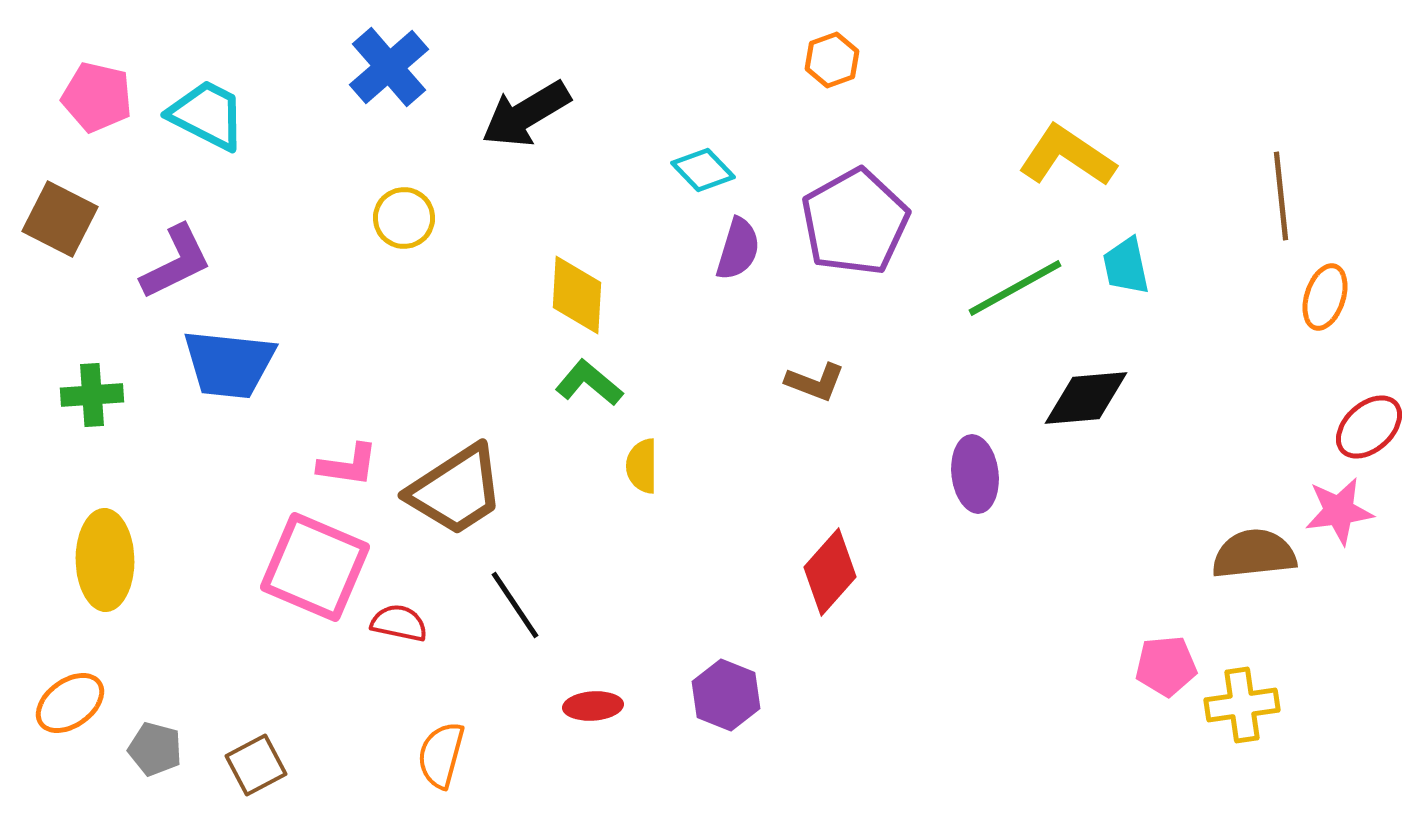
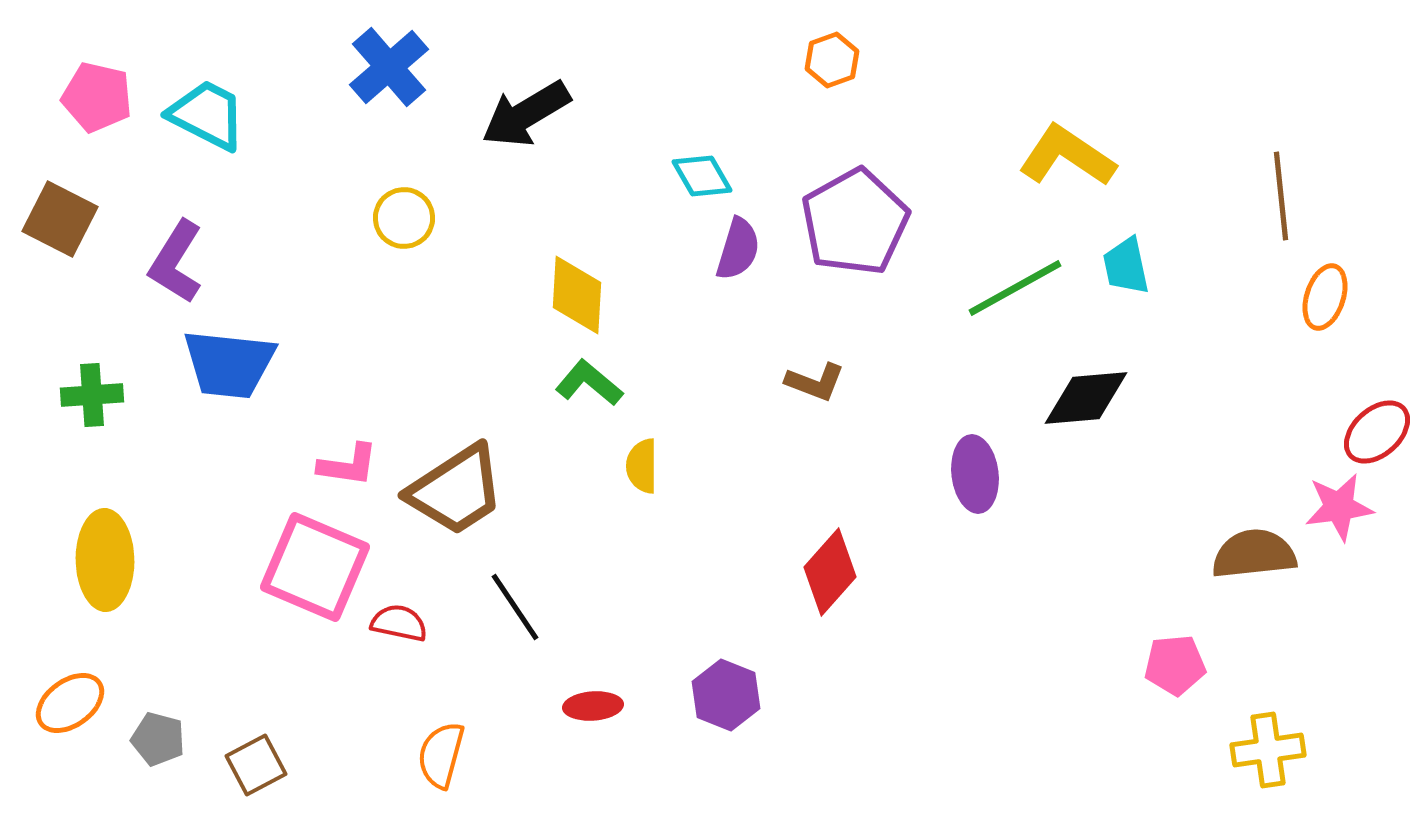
cyan diamond at (703, 170): moved 1 px left, 6 px down; rotated 14 degrees clockwise
purple L-shape at (176, 262): rotated 148 degrees clockwise
red ellipse at (1369, 427): moved 8 px right, 5 px down
pink star at (1339, 511): moved 4 px up
black line at (515, 605): moved 2 px down
pink pentagon at (1166, 666): moved 9 px right, 1 px up
yellow cross at (1242, 705): moved 26 px right, 45 px down
gray pentagon at (155, 749): moved 3 px right, 10 px up
